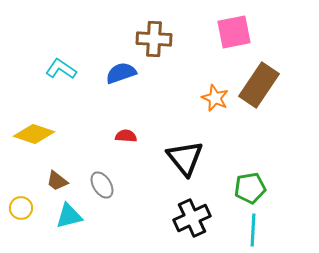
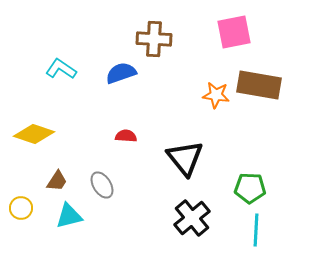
brown rectangle: rotated 66 degrees clockwise
orange star: moved 1 px right, 3 px up; rotated 16 degrees counterclockwise
brown trapezoid: rotated 95 degrees counterclockwise
green pentagon: rotated 12 degrees clockwise
black cross: rotated 15 degrees counterclockwise
cyan line: moved 3 px right
